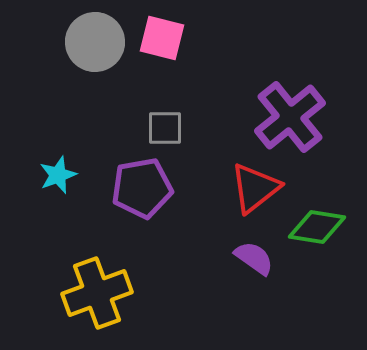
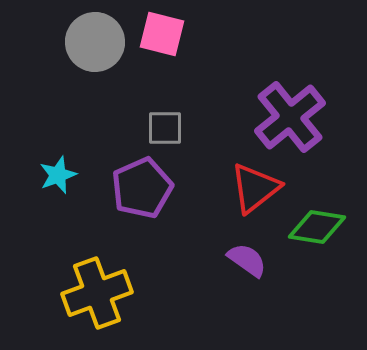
pink square: moved 4 px up
purple pentagon: rotated 14 degrees counterclockwise
purple semicircle: moved 7 px left, 2 px down
